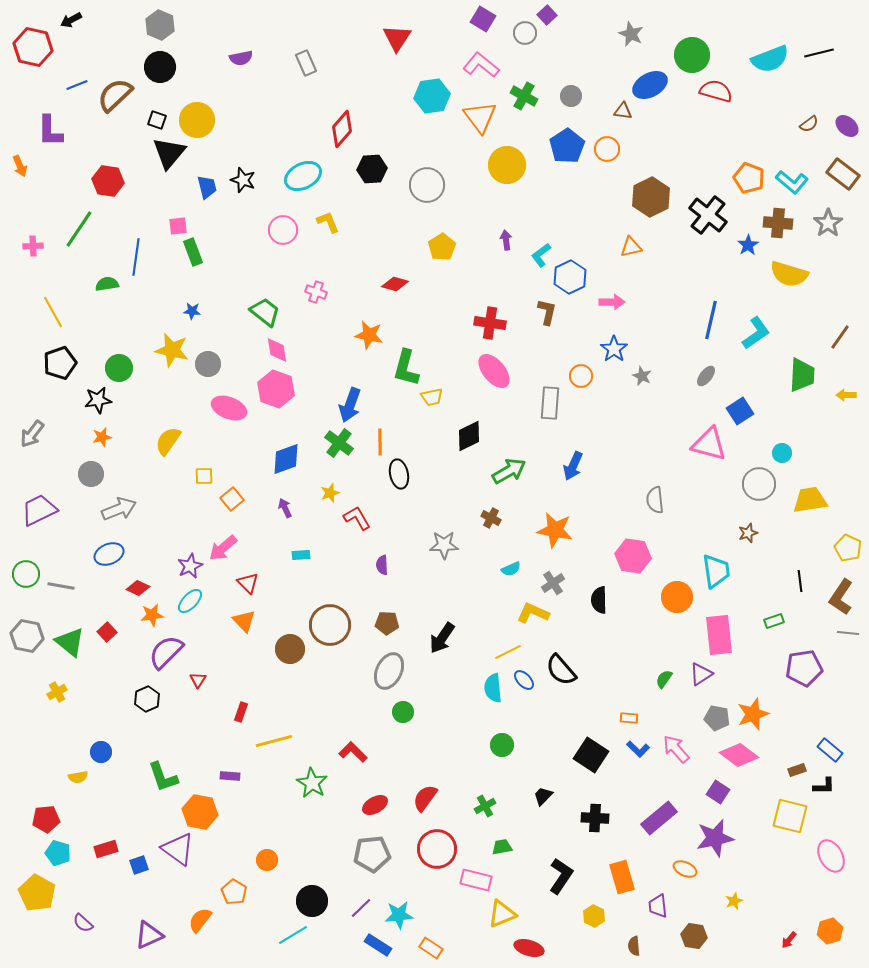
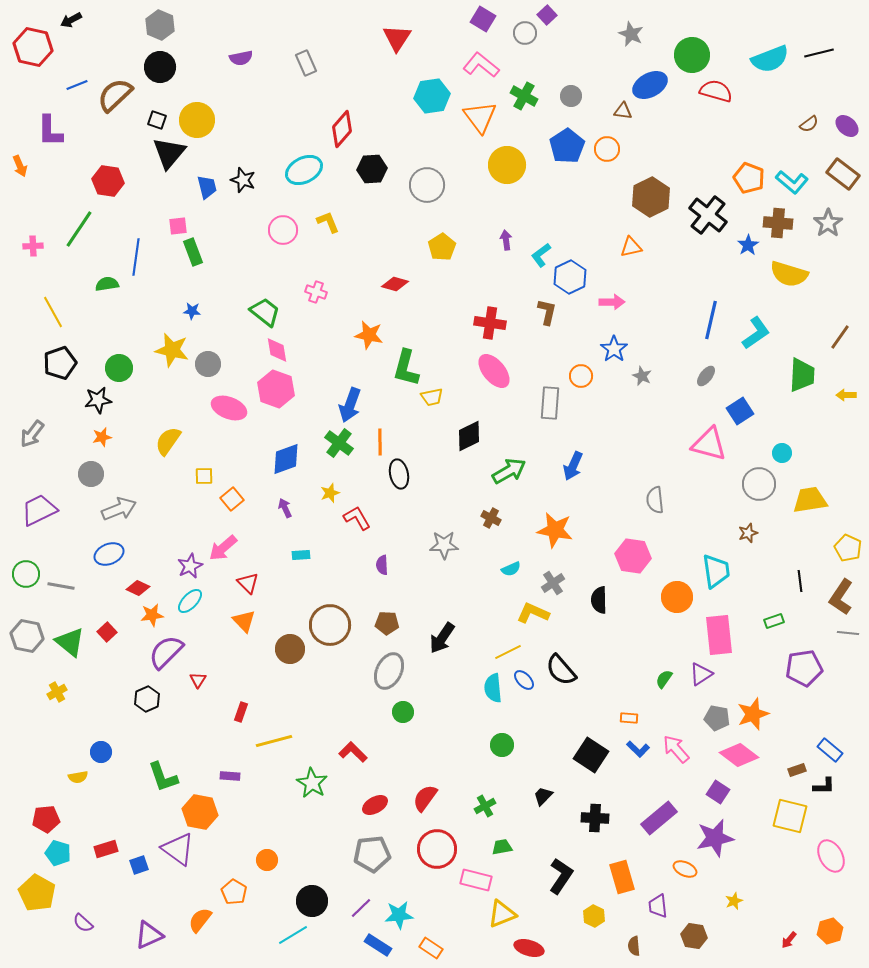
cyan ellipse at (303, 176): moved 1 px right, 6 px up
